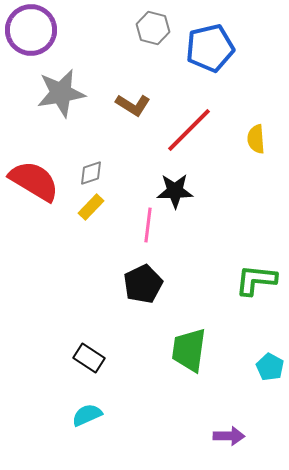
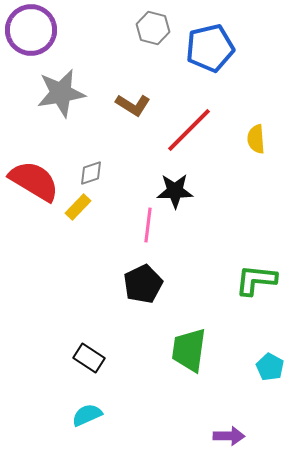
yellow rectangle: moved 13 px left
